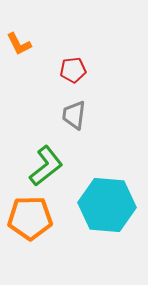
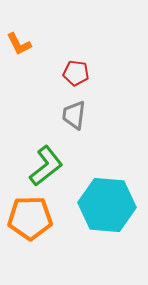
red pentagon: moved 3 px right, 3 px down; rotated 15 degrees clockwise
